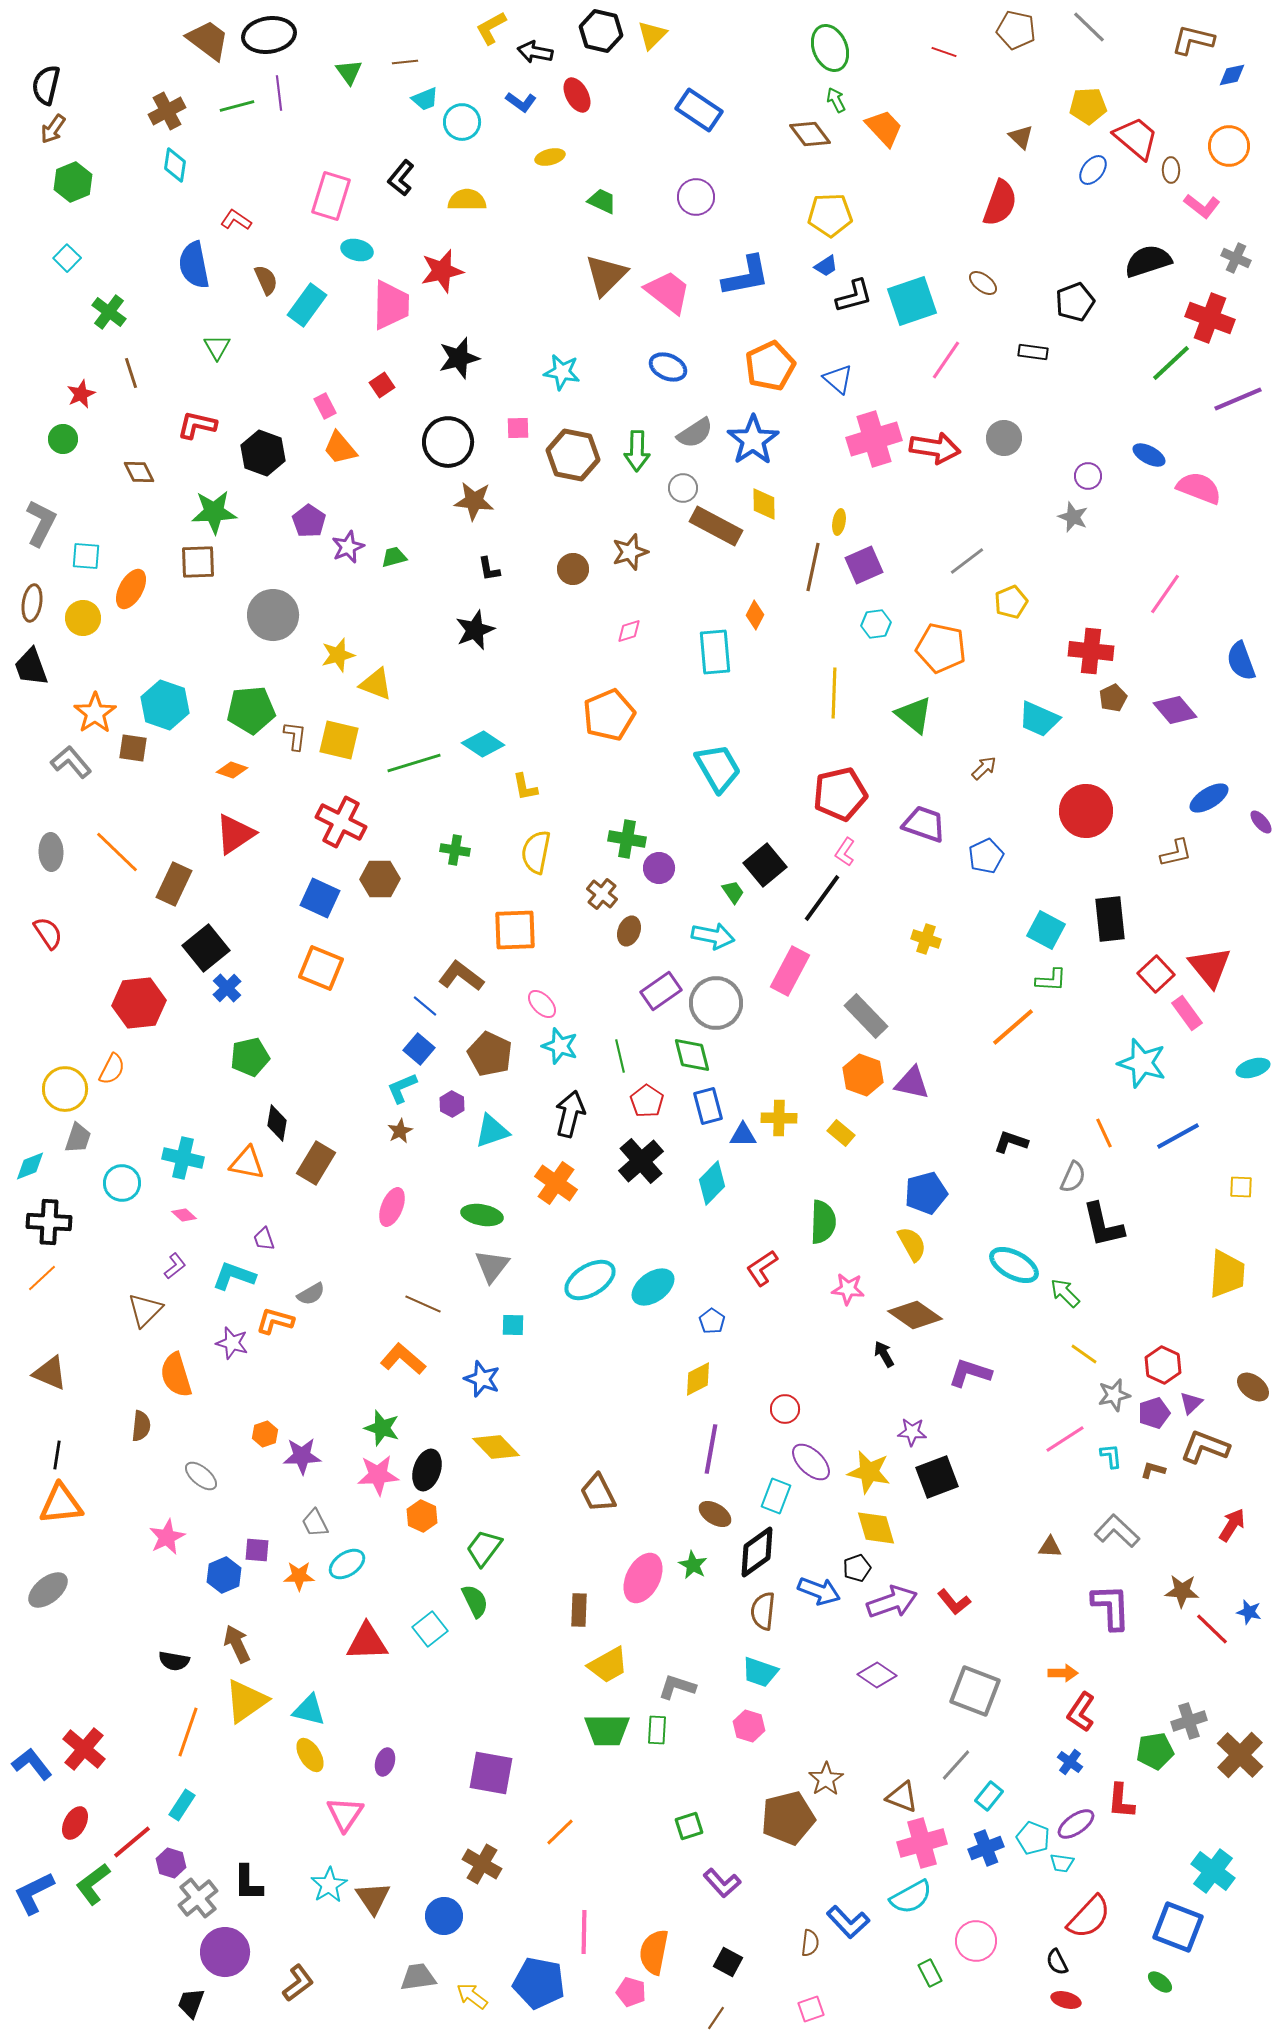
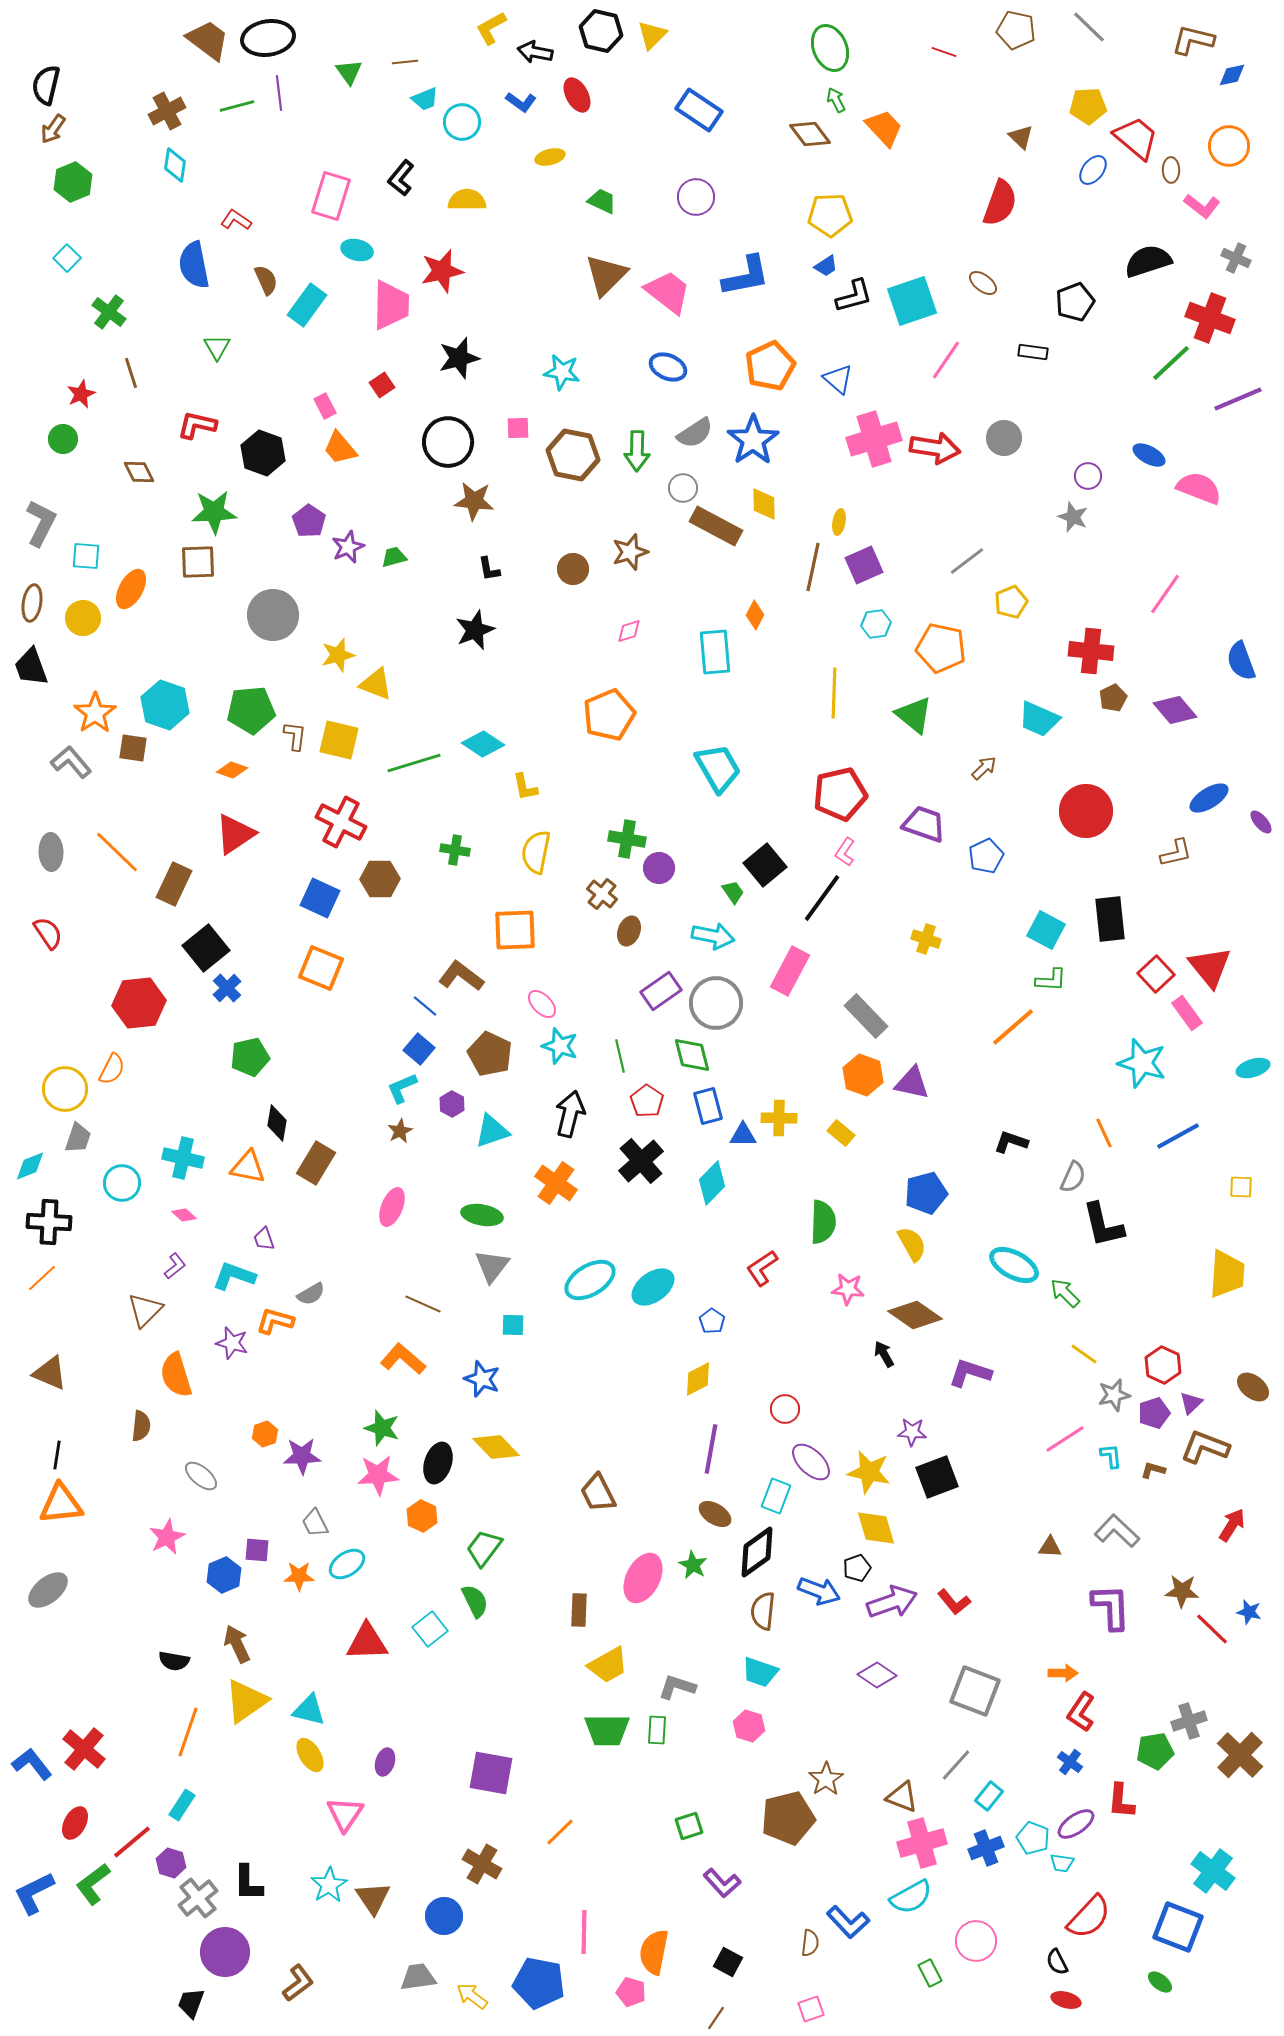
black ellipse at (269, 35): moved 1 px left, 3 px down
orange triangle at (247, 1163): moved 1 px right, 4 px down
black ellipse at (427, 1470): moved 11 px right, 7 px up
